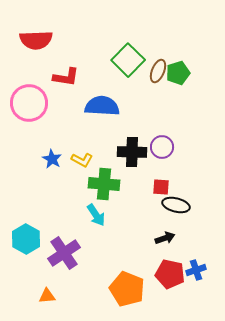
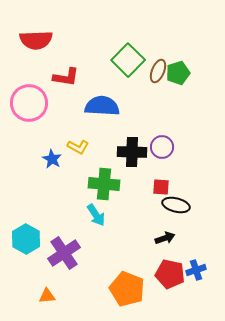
yellow L-shape: moved 4 px left, 13 px up
